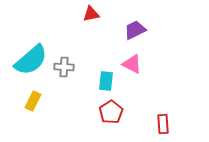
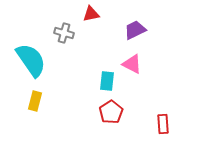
cyan semicircle: rotated 84 degrees counterclockwise
gray cross: moved 34 px up; rotated 12 degrees clockwise
cyan rectangle: moved 1 px right
yellow rectangle: moved 2 px right; rotated 12 degrees counterclockwise
